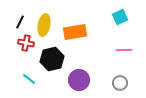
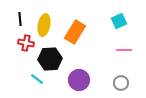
cyan square: moved 1 px left, 4 px down
black line: moved 3 px up; rotated 32 degrees counterclockwise
orange rectangle: rotated 50 degrees counterclockwise
black hexagon: moved 2 px left; rotated 10 degrees clockwise
cyan line: moved 8 px right
gray circle: moved 1 px right
